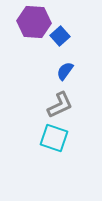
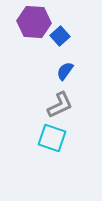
cyan square: moved 2 px left
